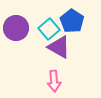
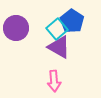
cyan square: moved 8 px right
